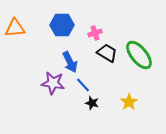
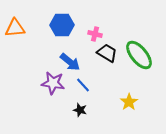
pink cross: moved 1 px down; rotated 32 degrees clockwise
blue arrow: rotated 25 degrees counterclockwise
black star: moved 12 px left, 7 px down
